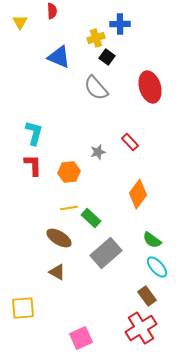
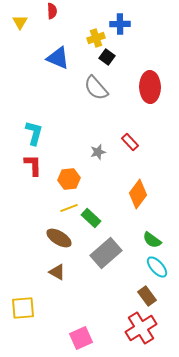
blue triangle: moved 1 px left, 1 px down
red ellipse: rotated 16 degrees clockwise
orange hexagon: moved 7 px down
yellow line: rotated 12 degrees counterclockwise
